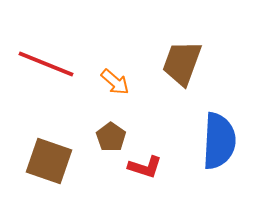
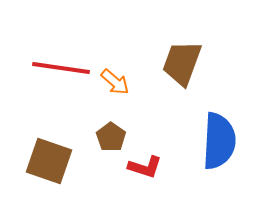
red line: moved 15 px right, 4 px down; rotated 14 degrees counterclockwise
